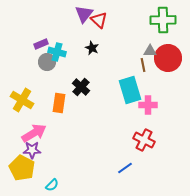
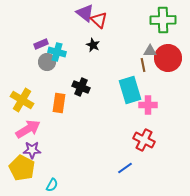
purple triangle: moved 1 px right, 1 px up; rotated 30 degrees counterclockwise
black star: moved 1 px right, 3 px up
black cross: rotated 18 degrees counterclockwise
pink arrow: moved 6 px left, 4 px up
cyan semicircle: rotated 16 degrees counterclockwise
